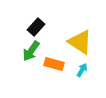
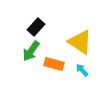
cyan arrow: rotated 72 degrees counterclockwise
